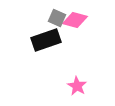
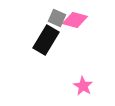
black rectangle: rotated 40 degrees counterclockwise
pink star: moved 6 px right
